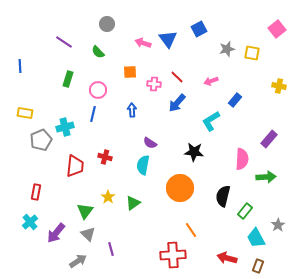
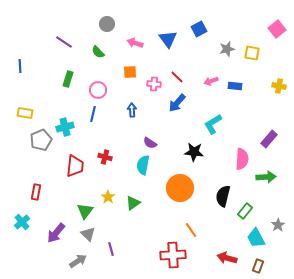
pink arrow at (143, 43): moved 8 px left
blue rectangle at (235, 100): moved 14 px up; rotated 56 degrees clockwise
cyan L-shape at (211, 121): moved 2 px right, 3 px down
cyan cross at (30, 222): moved 8 px left
